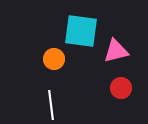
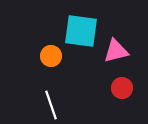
orange circle: moved 3 px left, 3 px up
red circle: moved 1 px right
white line: rotated 12 degrees counterclockwise
